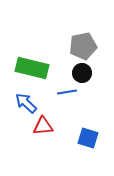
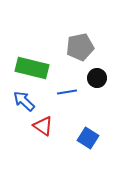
gray pentagon: moved 3 px left, 1 px down
black circle: moved 15 px right, 5 px down
blue arrow: moved 2 px left, 2 px up
red triangle: rotated 40 degrees clockwise
blue square: rotated 15 degrees clockwise
